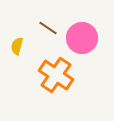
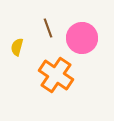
brown line: rotated 36 degrees clockwise
yellow semicircle: moved 1 px down
